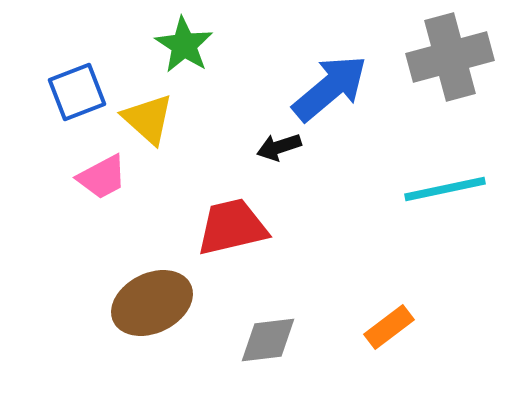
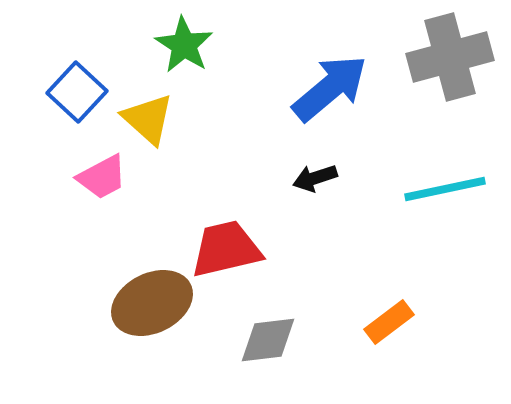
blue square: rotated 26 degrees counterclockwise
black arrow: moved 36 px right, 31 px down
red trapezoid: moved 6 px left, 22 px down
orange rectangle: moved 5 px up
